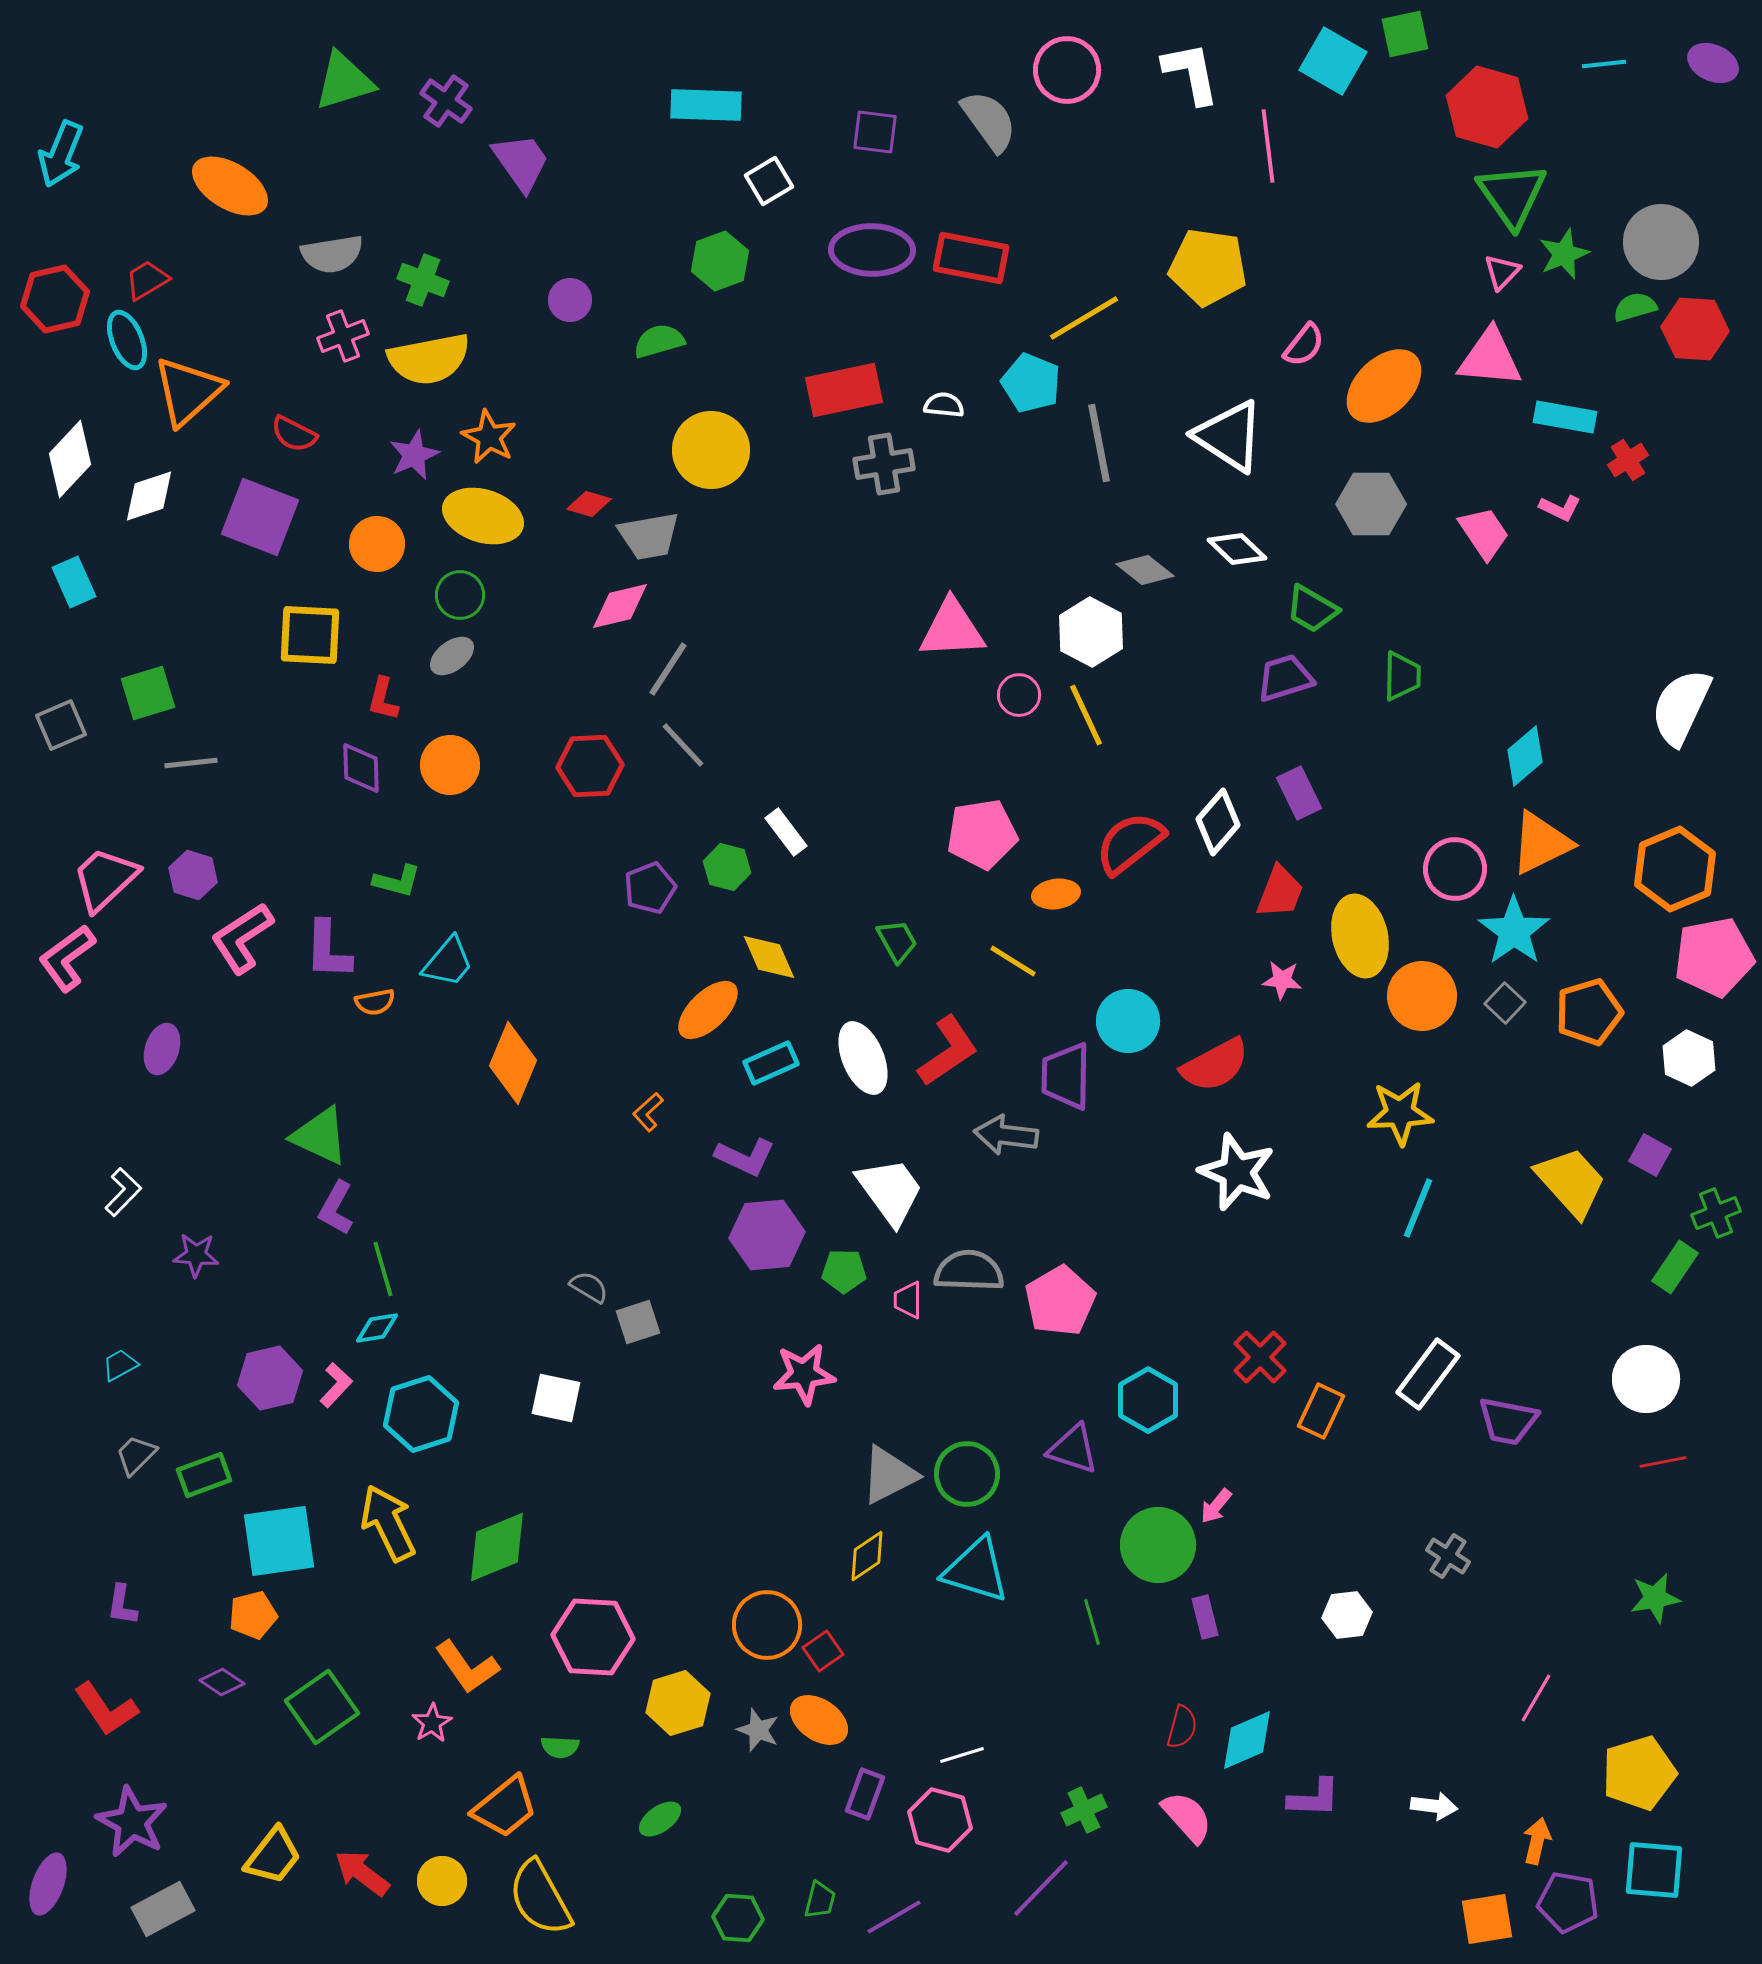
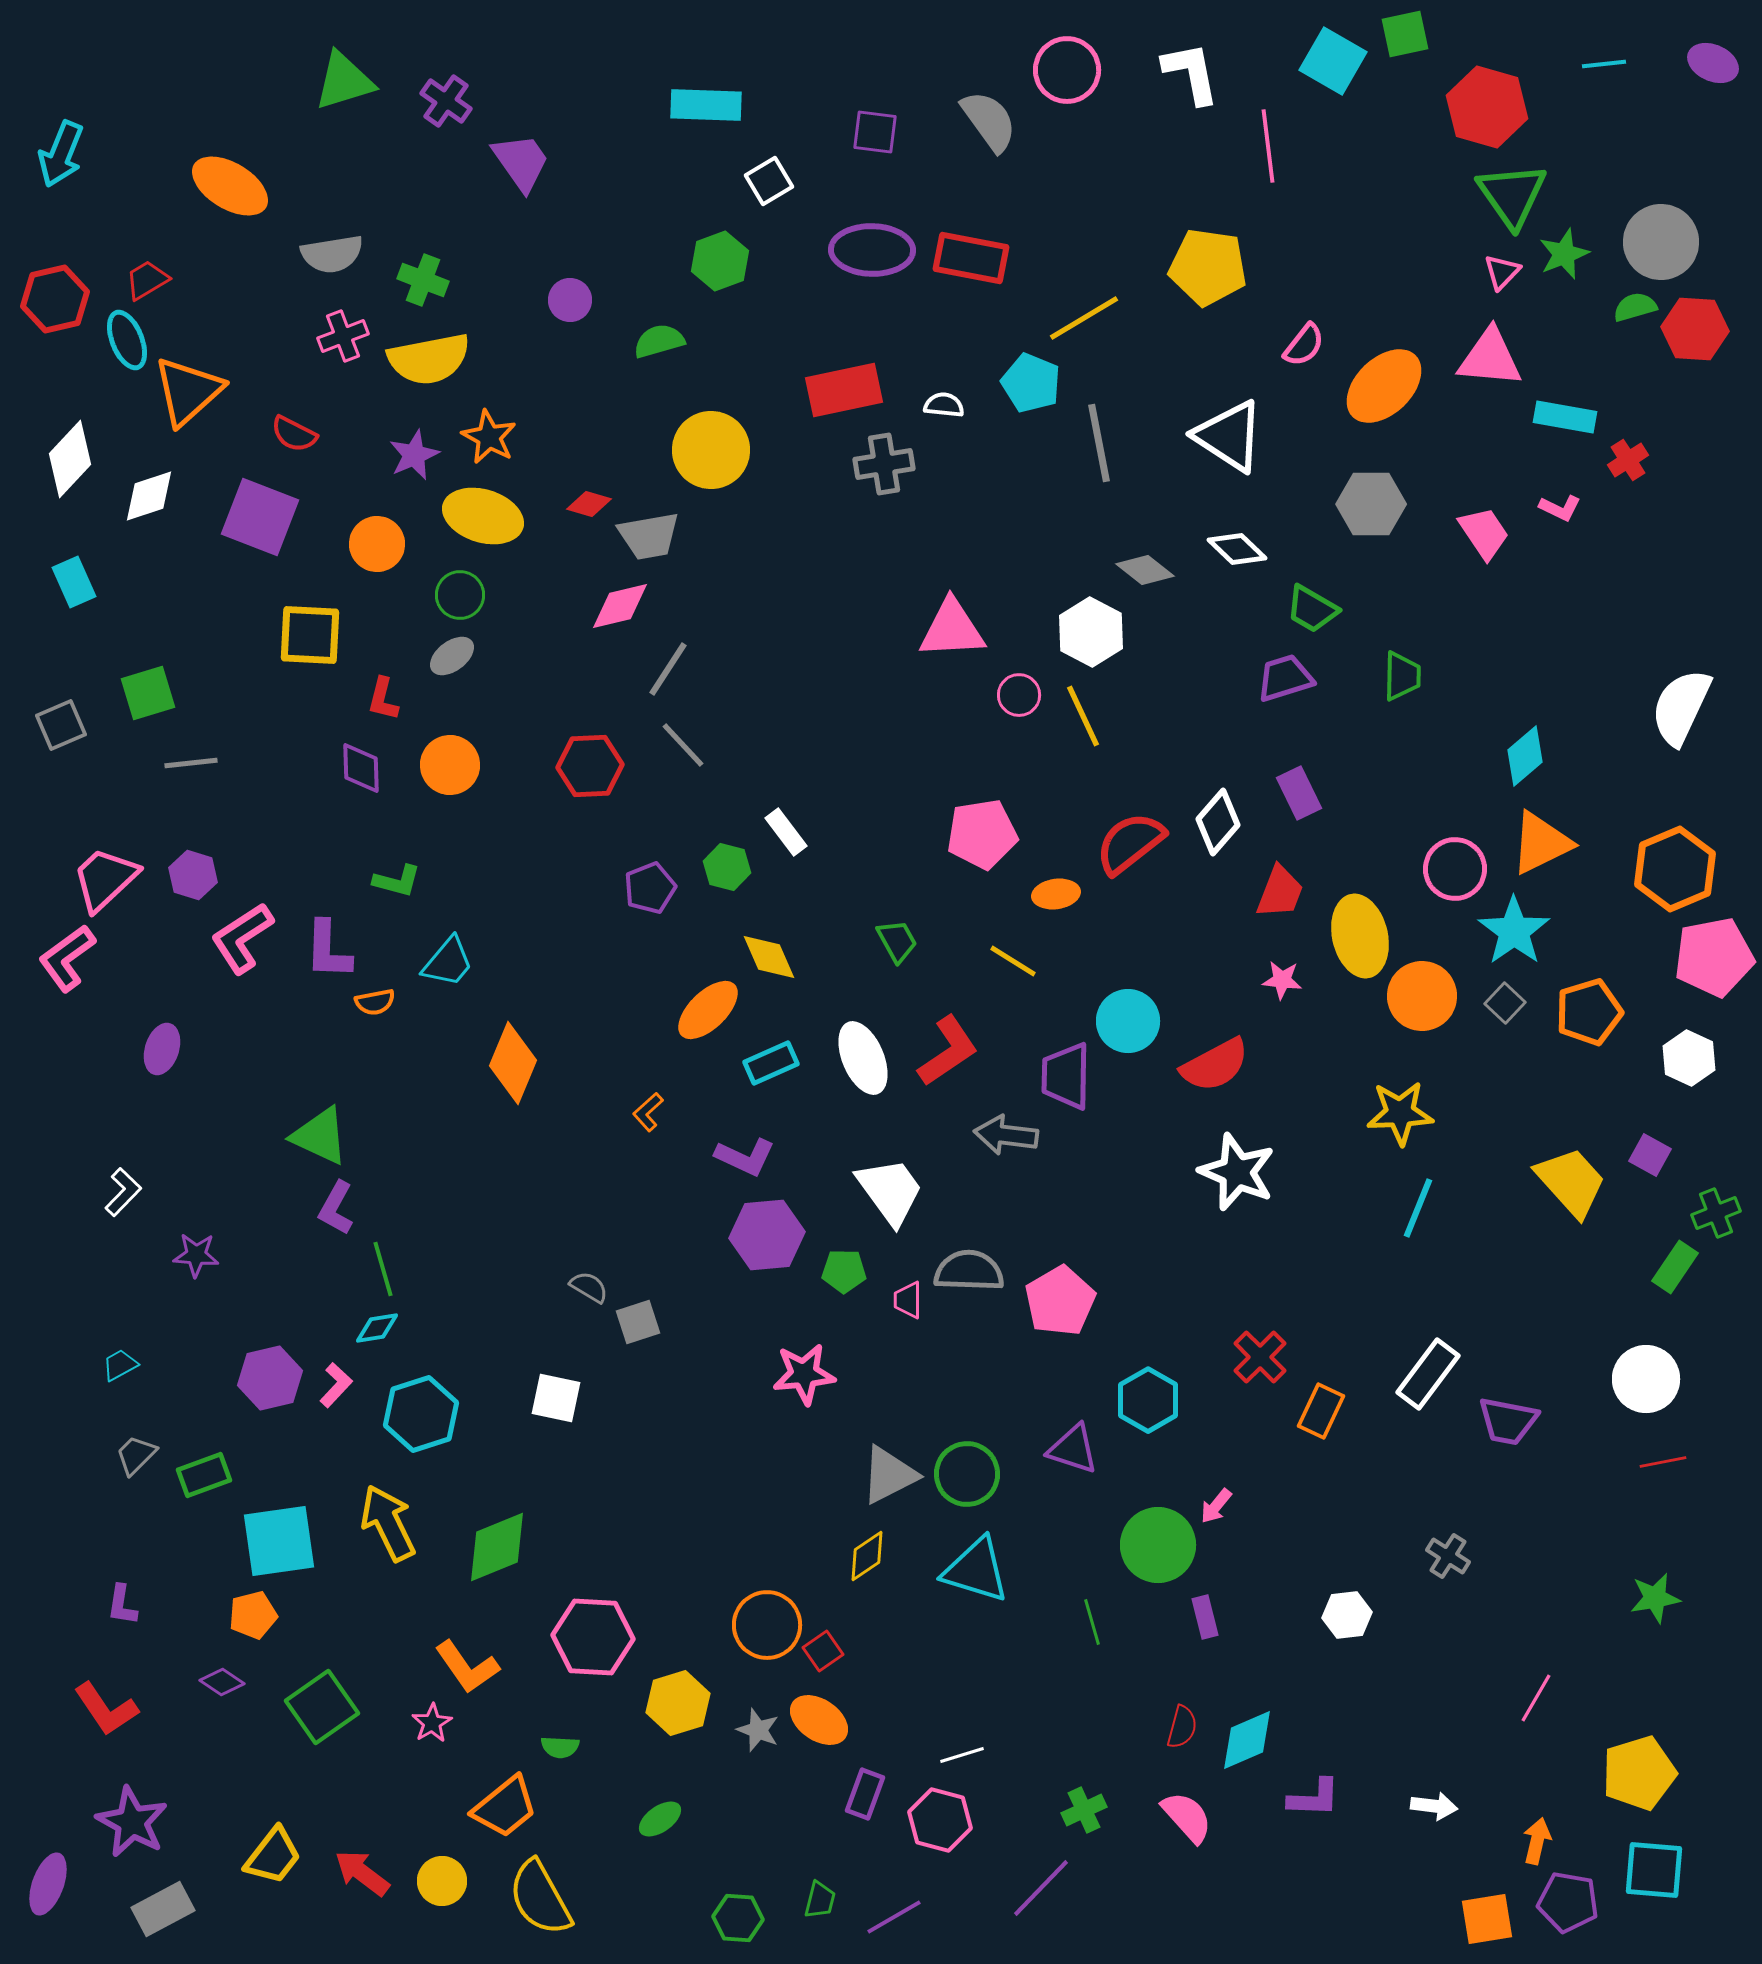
yellow line at (1086, 715): moved 3 px left, 1 px down
